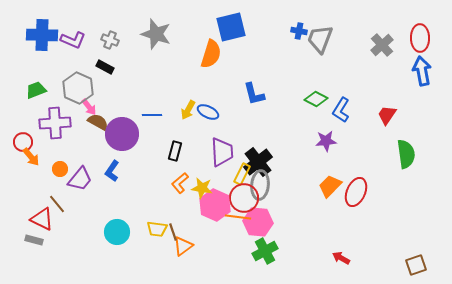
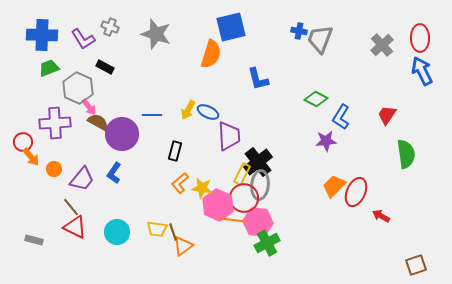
purple L-shape at (73, 40): moved 10 px right, 1 px up; rotated 35 degrees clockwise
gray cross at (110, 40): moved 13 px up
blue arrow at (422, 71): rotated 16 degrees counterclockwise
green trapezoid at (36, 90): moved 13 px right, 22 px up
blue L-shape at (254, 94): moved 4 px right, 15 px up
blue L-shape at (341, 110): moved 7 px down
purple trapezoid at (222, 152): moved 7 px right, 16 px up
orange circle at (60, 169): moved 6 px left
blue L-shape at (112, 171): moved 2 px right, 2 px down
purple trapezoid at (80, 179): moved 2 px right
orange trapezoid at (330, 186): moved 4 px right
brown line at (57, 204): moved 14 px right, 3 px down
pink hexagon at (215, 205): moved 3 px right
orange line at (238, 217): moved 5 px left, 3 px down
red triangle at (42, 219): moved 33 px right, 8 px down
green cross at (265, 251): moved 2 px right, 8 px up
red arrow at (341, 258): moved 40 px right, 42 px up
